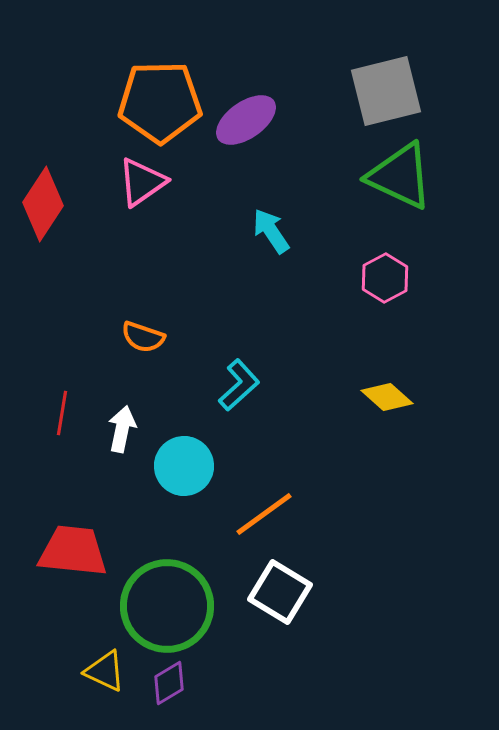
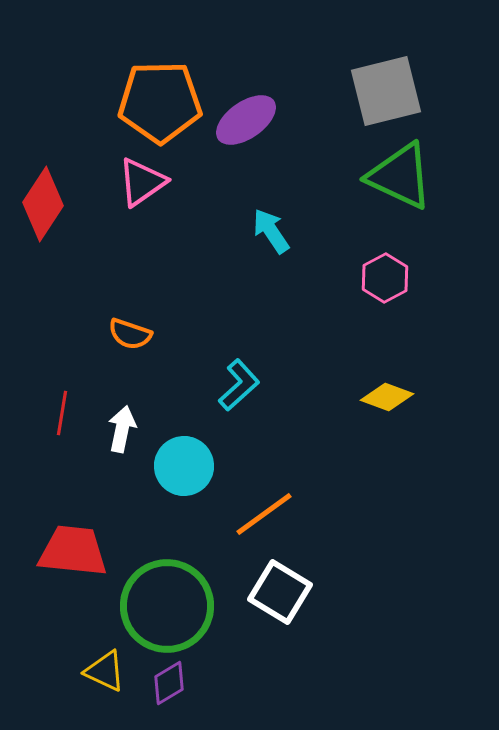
orange semicircle: moved 13 px left, 3 px up
yellow diamond: rotated 21 degrees counterclockwise
